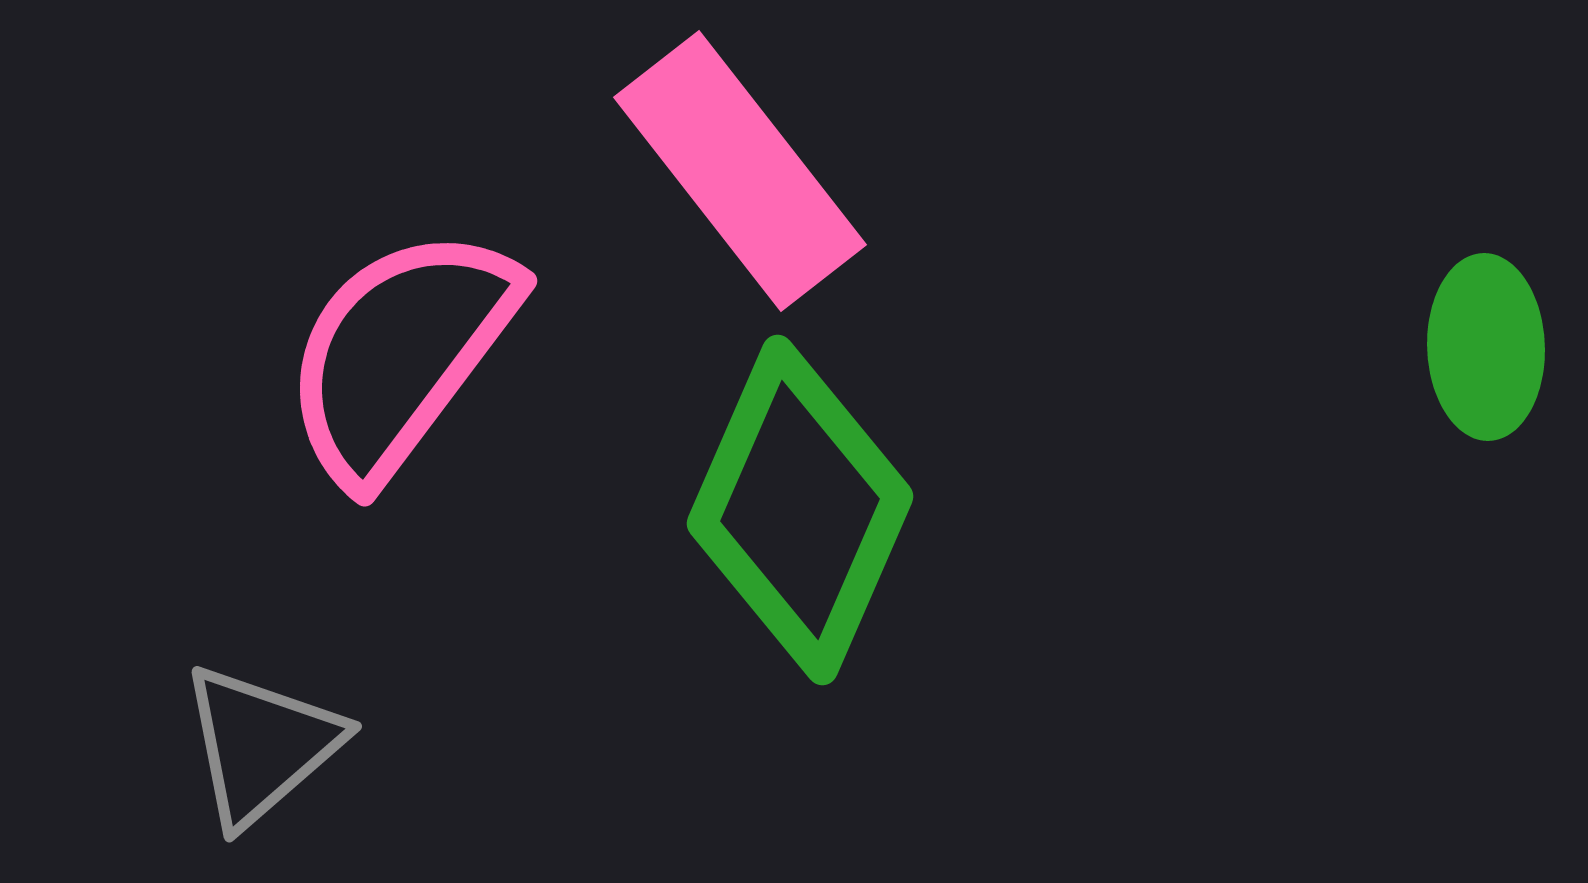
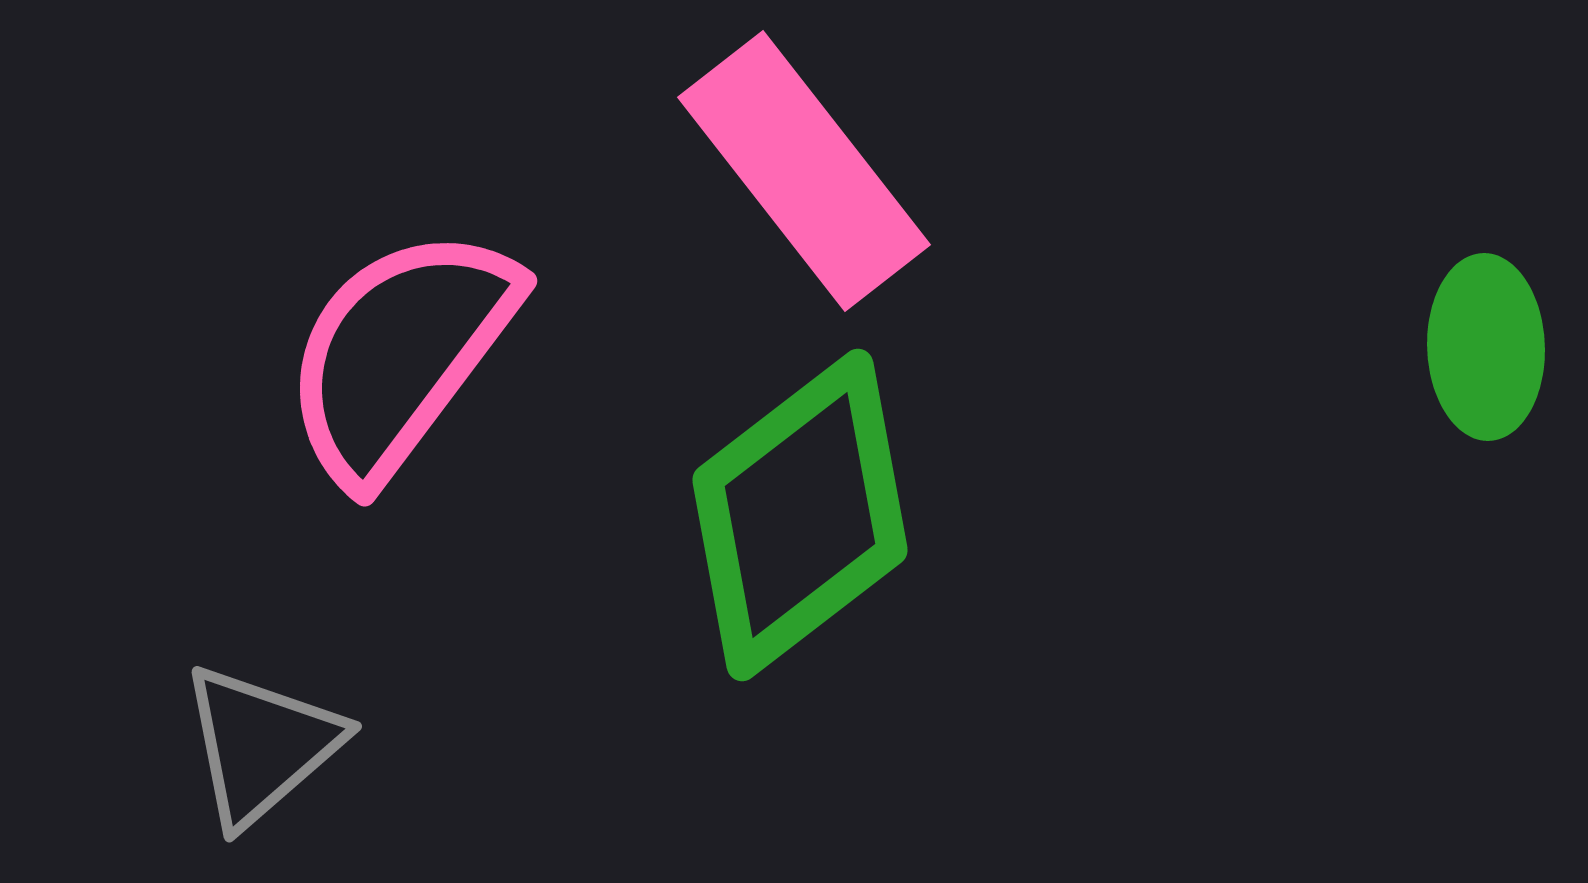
pink rectangle: moved 64 px right
green diamond: moved 5 px down; rotated 29 degrees clockwise
